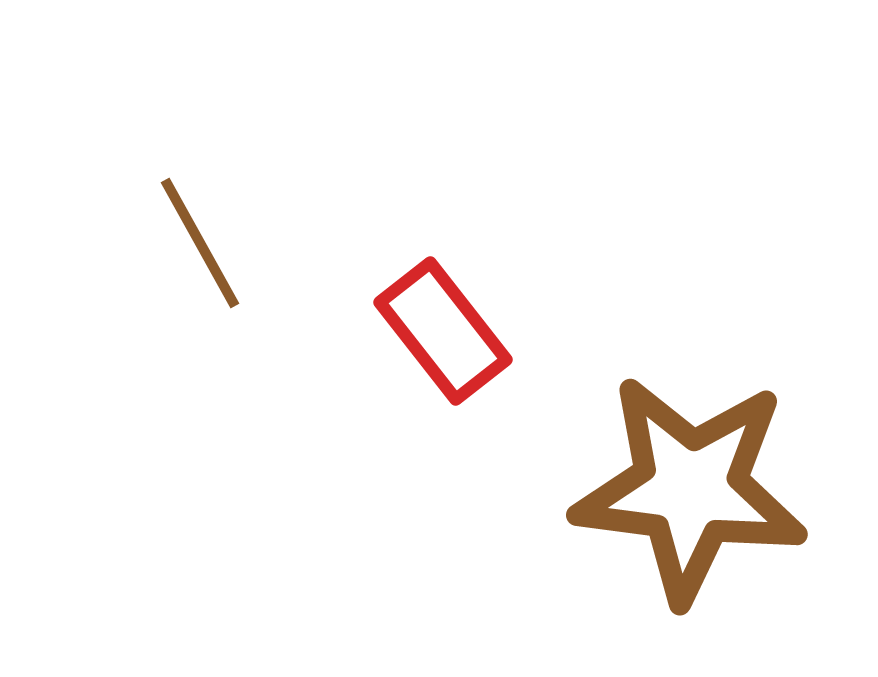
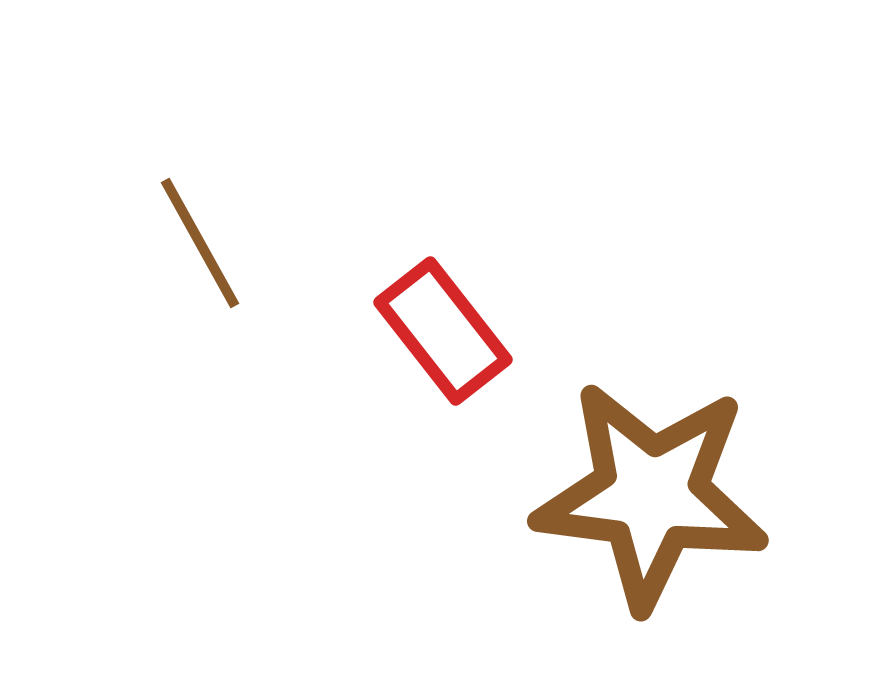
brown star: moved 39 px left, 6 px down
